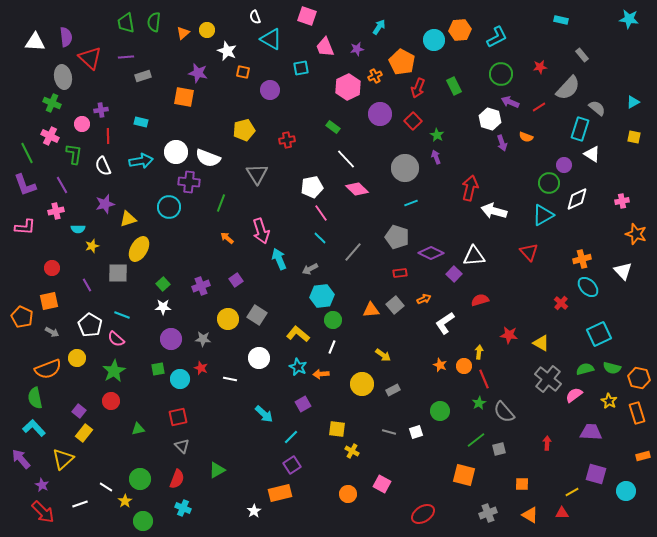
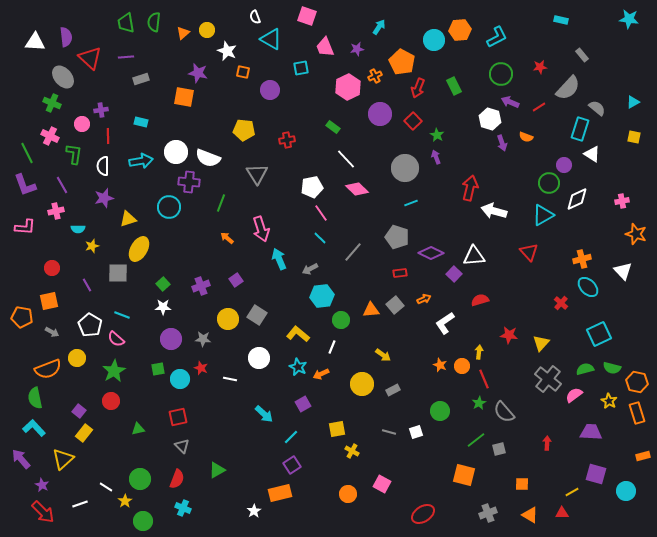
gray rectangle at (143, 76): moved 2 px left, 3 px down
gray ellipse at (63, 77): rotated 30 degrees counterclockwise
yellow pentagon at (244, 130): rotated 20 degrees clockwise
white semicircle at (103, 166): rotated 24 degrees clockwise
purple star at (105, 204): moved 1 px left, 6 px up
pink arrow at (261, 231): moved 2 px up
orange pentagon at (22, 317): rotated 15 degrees counterclockwise
green circle at (333, 320): moved 8 px right
yellow triangle at (541, 343): rotated 42 degrees clockwise
orange circle at (464, 366): moved 2 px left
orange arrow at (321, 374): rotated 21 degrees counterclockwise
orange hexagon at (639, 378): moved 2 px left, 4 px down
yellow square at (337, 429): rotated 18 degrees counterclockwise
